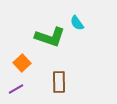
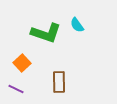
cyan semicircle: moved 2 px down
green L-shape: moved 4 px left, 4 px up
purple line: rotated 56 degrees clockwise
